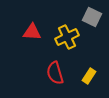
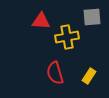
gray square: rotated 30 degrees counterclockwise
red triangle: moved 9 px right, 11 px up
yellow cross: rotated 15 degrees clockwise
